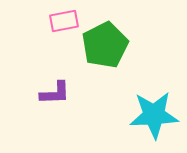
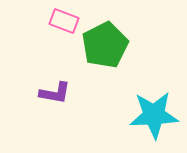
pink rectangle: rotated 32 degrees clockwise
purple L-shape: rotated 12 degrees clockwise
